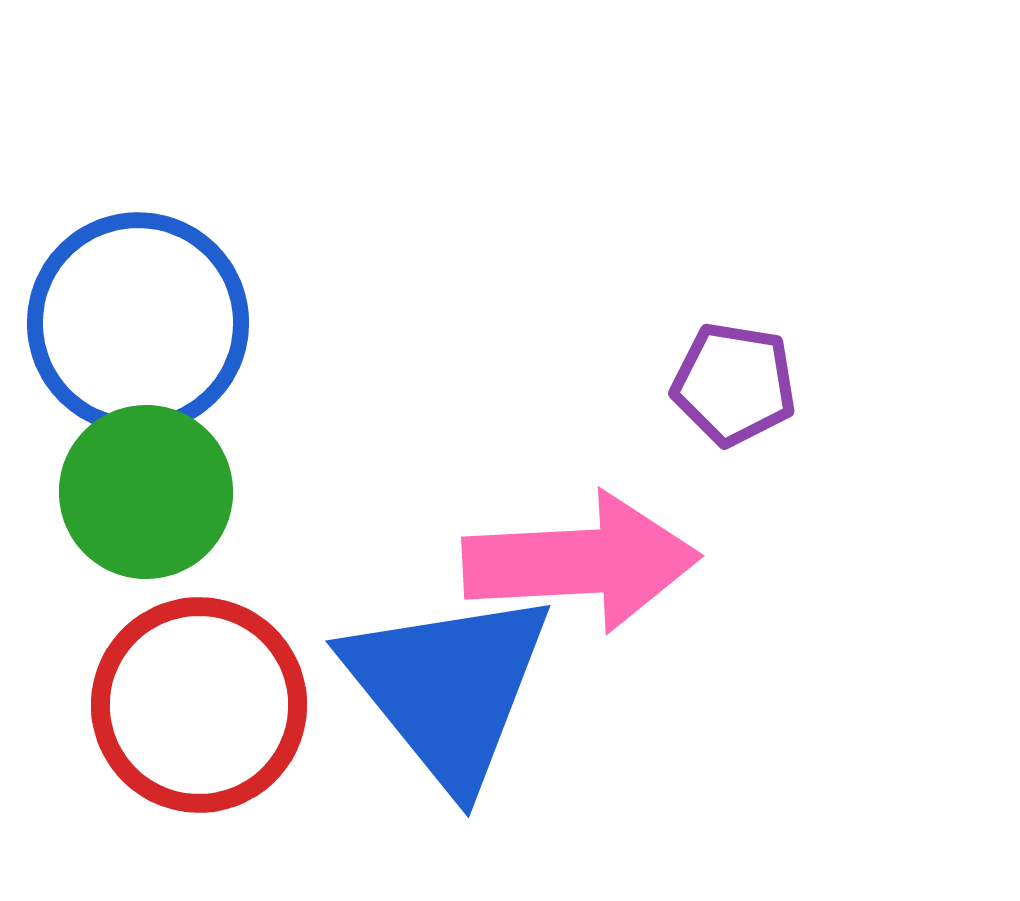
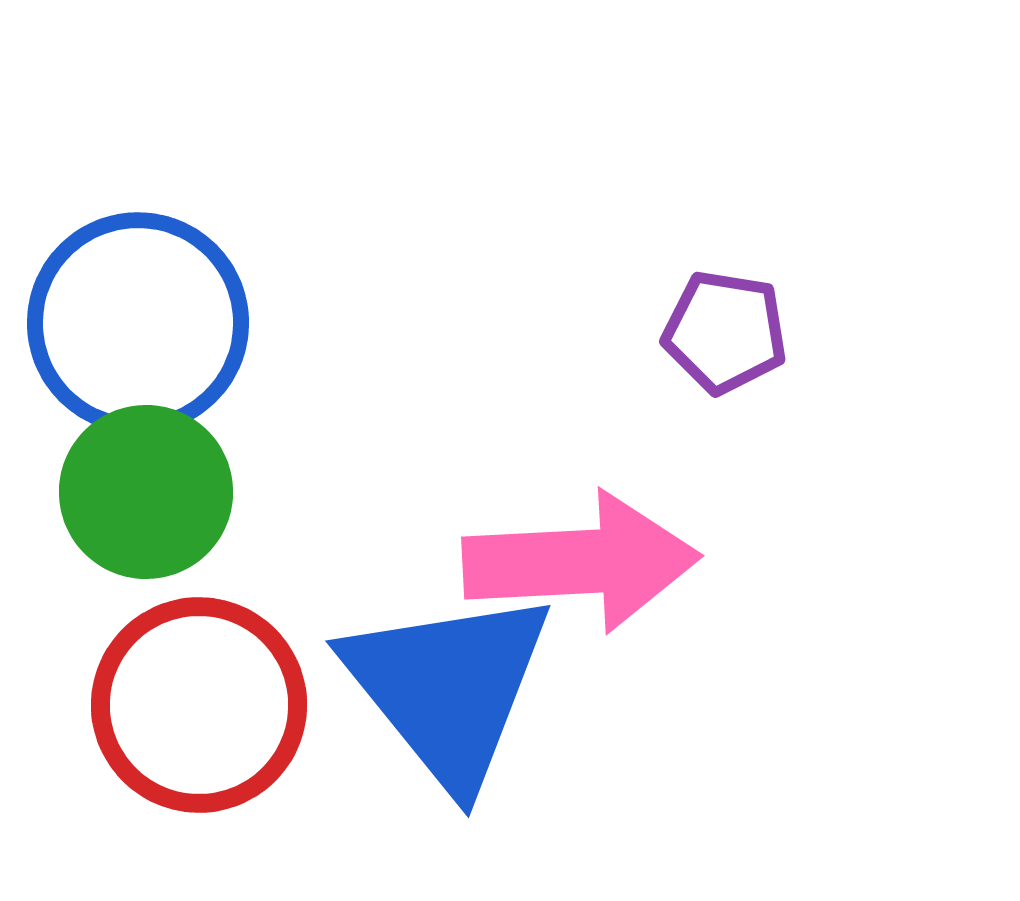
purple pentagon: moved 9 px left, 52 px up
